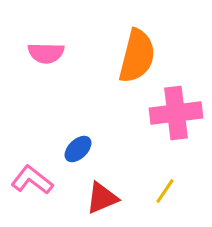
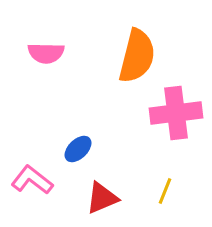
yellow line: rotated 12 degrees counterclockwise
